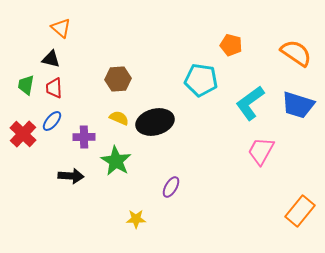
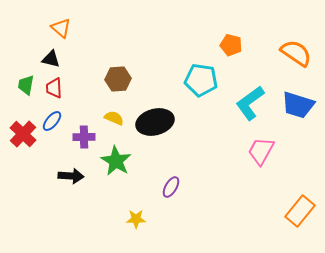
yellow semicircle: moved 5 px left
